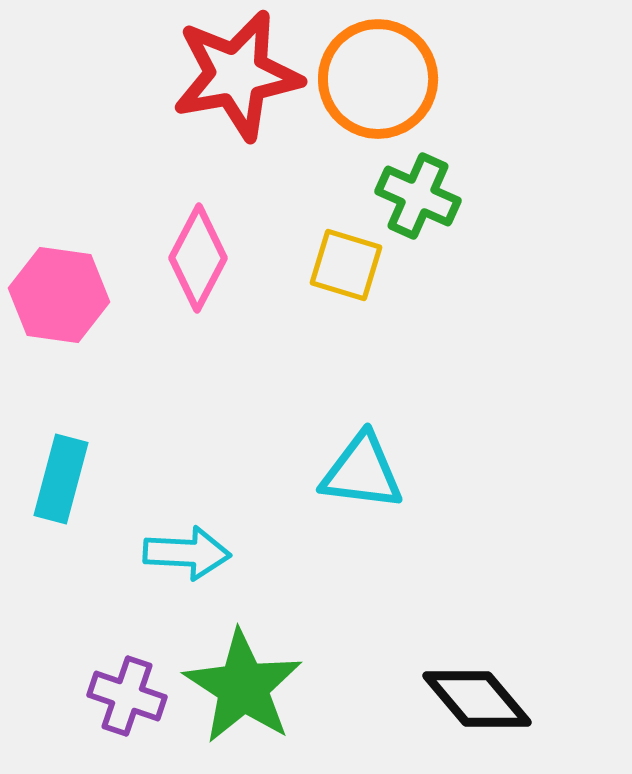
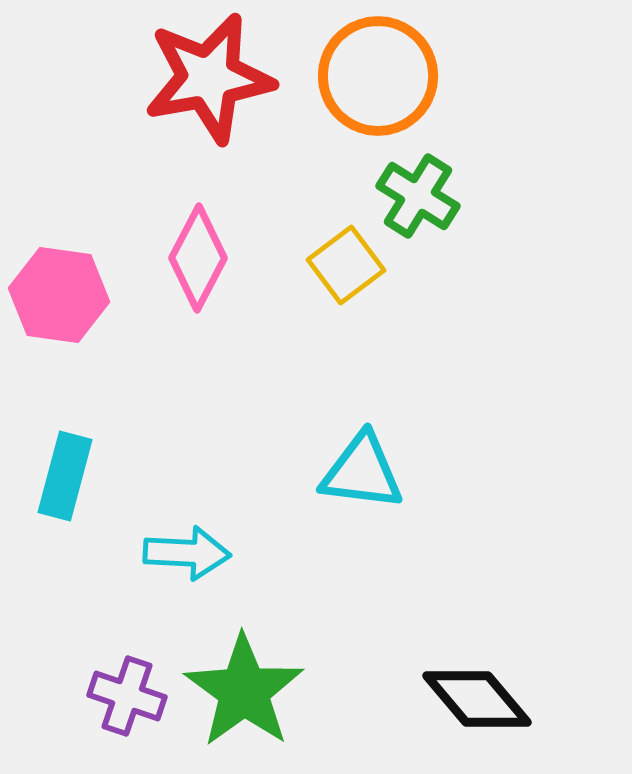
red star: moved 28 px left, 3 px down
orange circle: moved 3 px up
green cross: rotated 8 degrees clockwise
yellow square: rotated 36 degrees clockwise
cyan rectangle: moved 4 px right, 3 px up
green star: moved 1 px right, 4 px down; rotated 3 degrees clockwise
